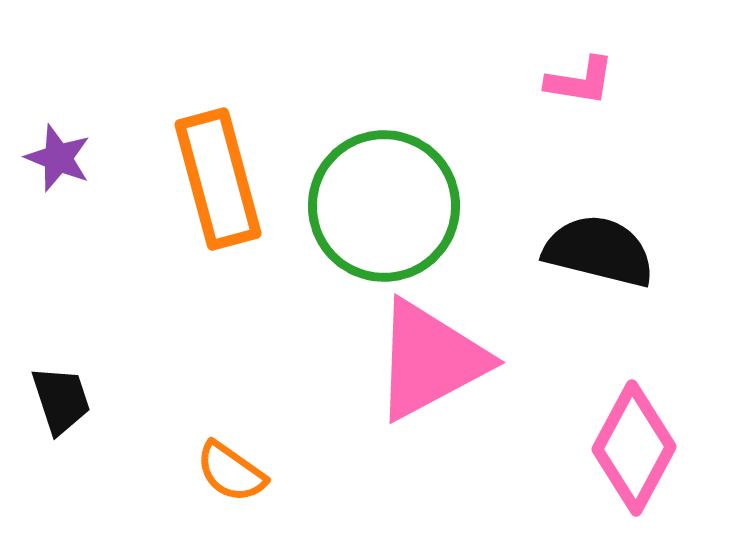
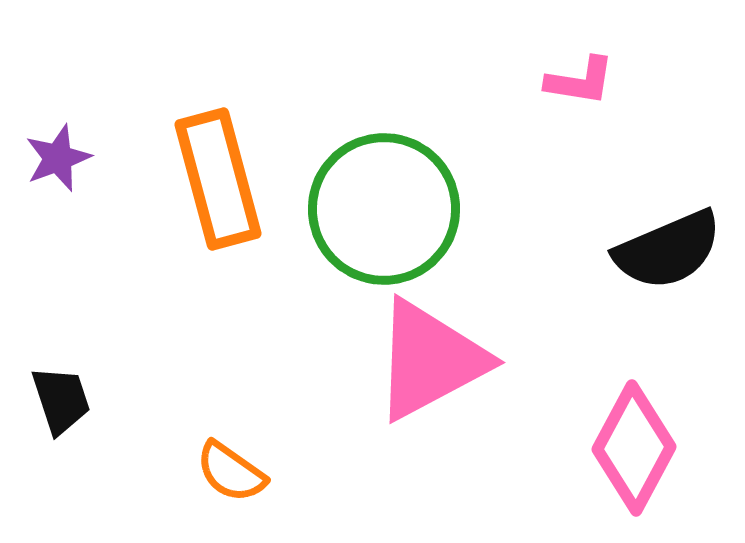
purple star: rotated 30 degrees clockwise
green circle: moved 3 px down
black semicircle: moved 69 px right, 1 px up; rotated 143 degrees clockwise
